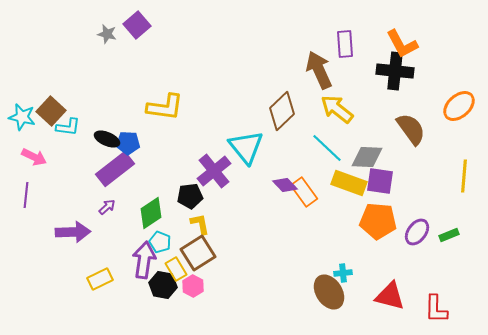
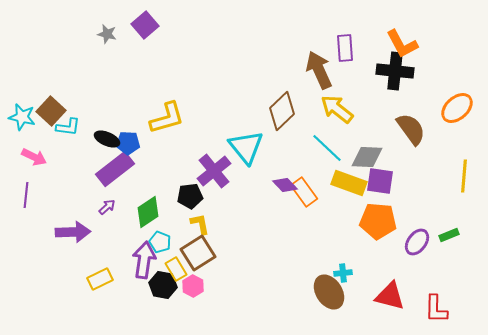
purple square at (137, 25): moved 8 px right
purple rectangle at (345, 44): moved 4 px down
orange ellipse at (459, 106): moved 2 px left, 2 px down
yellow L-shape at (165, 107): moved 2 px right, 11 px down; rotated 24 degrees counterclockwise
green diamond at (151, 213): moved 3 px left, 1 px up
purple ellipse at (417, 232): moved 10 px down
